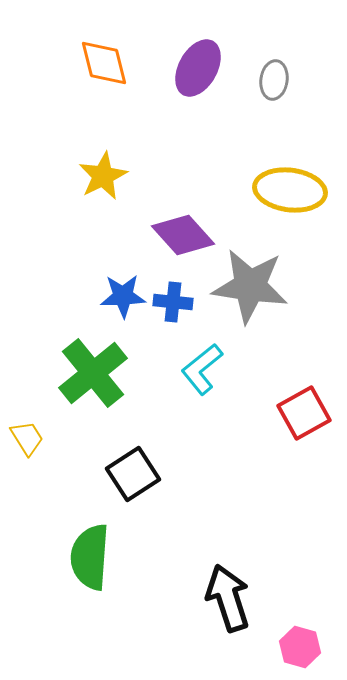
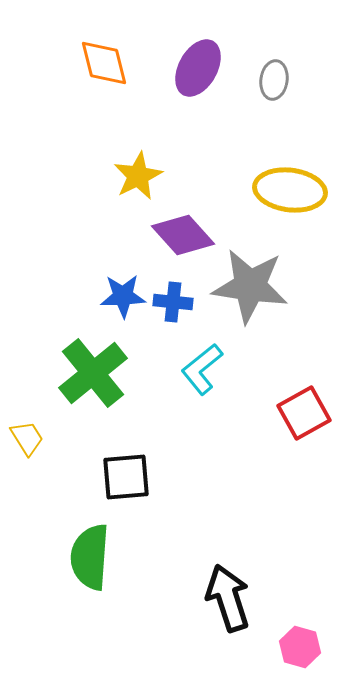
yellow star: moved 35 px right
black square: moved 7 px left, 3 px down; rotated 28 degrees clockwise
